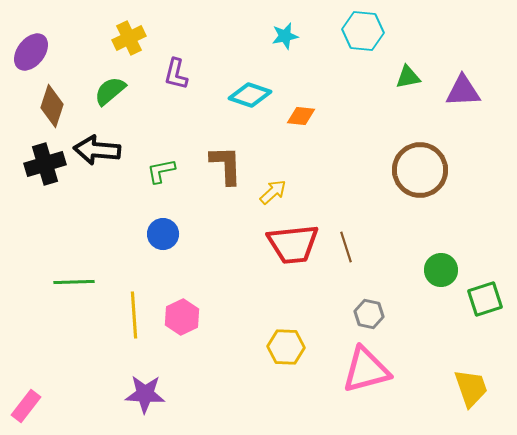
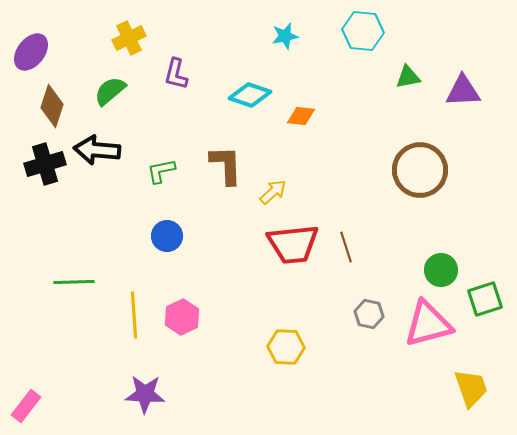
blue circle: moved 4 px right, 2 px down
pink triangle: moved 62 px right, 46 px up
